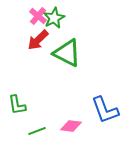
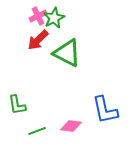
pink cross: rotated 24 degrees clockwise
blue L-shape: rotated 8 degrees clockwise
